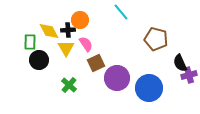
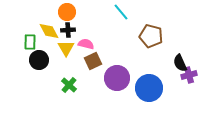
orange circle: moved 13 px left, 8 px up
brown pentagon: moved 5 px left, 3 px up
pink semicircle: rotated 42 degrees counterclockwise
brown square: moved 3 px left, 2 px up
